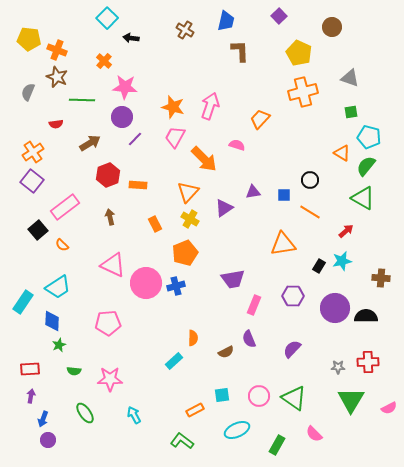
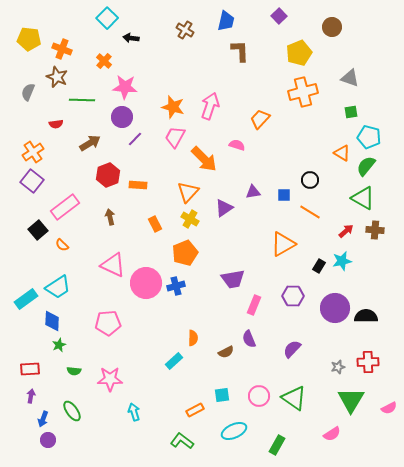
orange cross at (57, 50): moved 5 px right, 1 px up
yellow pentagon at (299, 53): rotated 25 degrees clockwise
orange triangle at (283, 244): rotated 20 degrees counterclockwise
brown cross at (381, 278): moved 6 px left, 48 px up
cyan rectangle at (23, 302): moved 3 px right, 3 px up; rotated 20 degrees clockwise
gray star at (338, 367): rotated 16 degrees counterclockwise
green ellipse at (85, 413): moved 13 px left, 2 px up
cyan arrow at (134, 415): moved 3 px up; rotated 12 degrees clockwise
cyan ellipse at (237, 430): moved 3 px left, 1 px down
pink semicircle at (314, 434): moved 18 px right; rotated 78 degrees counterclockwise
